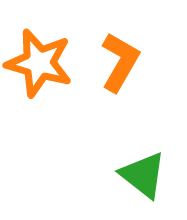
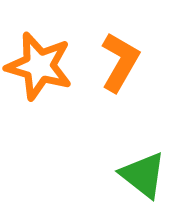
orange star: moved 3 px down
